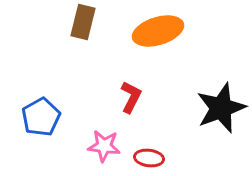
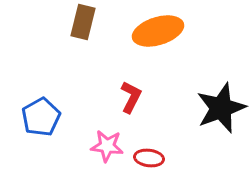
pink star: moved 3 px right
